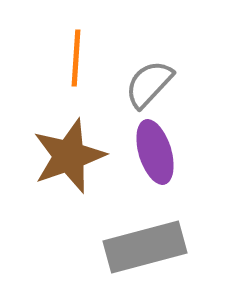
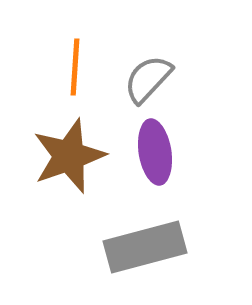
orange line: moved 1 px left, 9 px down
gray semicircle: moved 1 px left, 5 px up
purple ellipse: rotated 8 degrees clockwise
